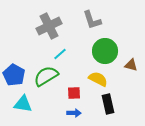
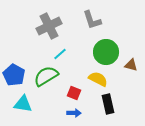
green circle: moved 1 px right, 1 px down
red square: rotated 24 degrees clockwise
